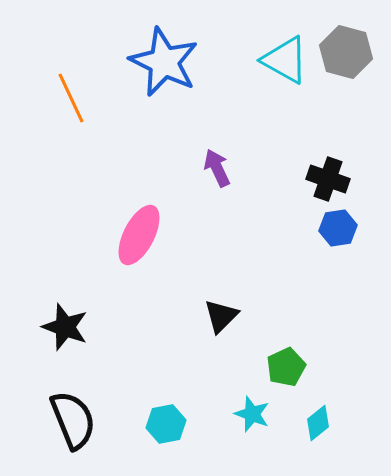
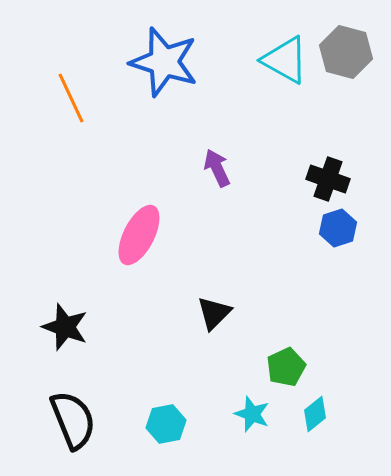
blue star: rotated 8 degrees counterclockwise
blue hexagon: rotated 9 degrees counterclockwise
black triangle: moved 7 px left, 3 px up
cyan diamond: moved 3 px left, 9 px up
